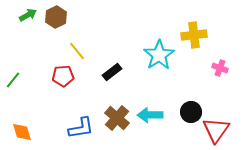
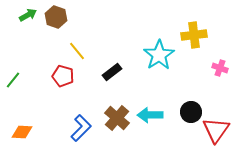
brown hexagon: rotated 15 degrees counterclockwise
red pentagon: rotated 20 degrees clockwise
blue L-shape: rotated 36 degrees counterclockwise
orange diamond: rotated 70 degrees counterclockwise
